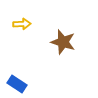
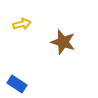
yellow arrow: rotated 12 degrees counterclockwise
